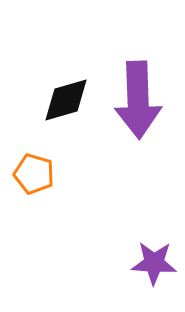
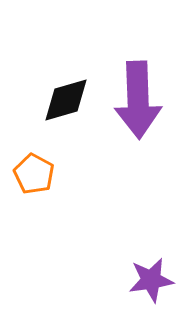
orange pentagon: rotated 12 degrees clockwise
purple star: moved 3 px left, 17 px down; rotated 12 degrees counterclockwise
